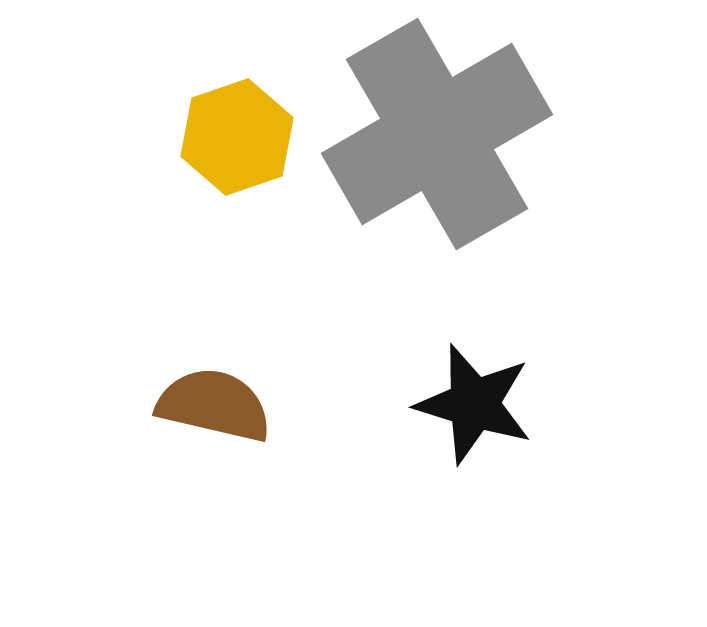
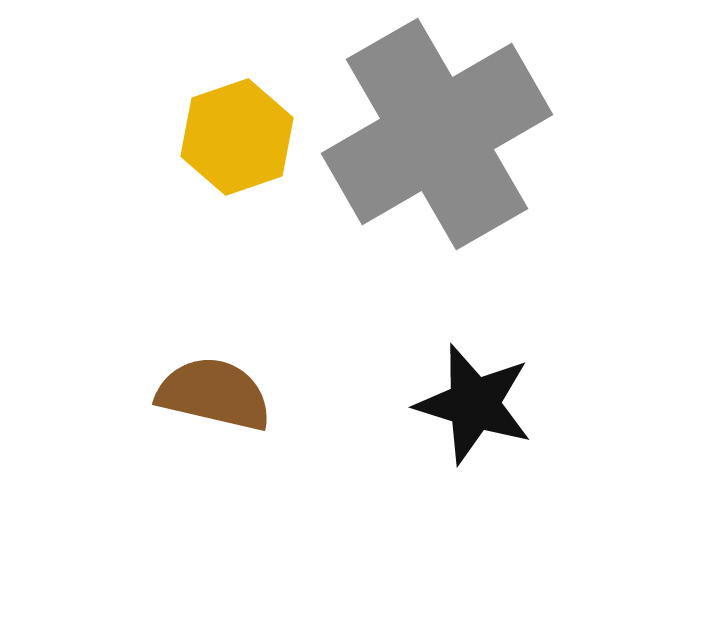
brown semicircle: moved 11 px up
